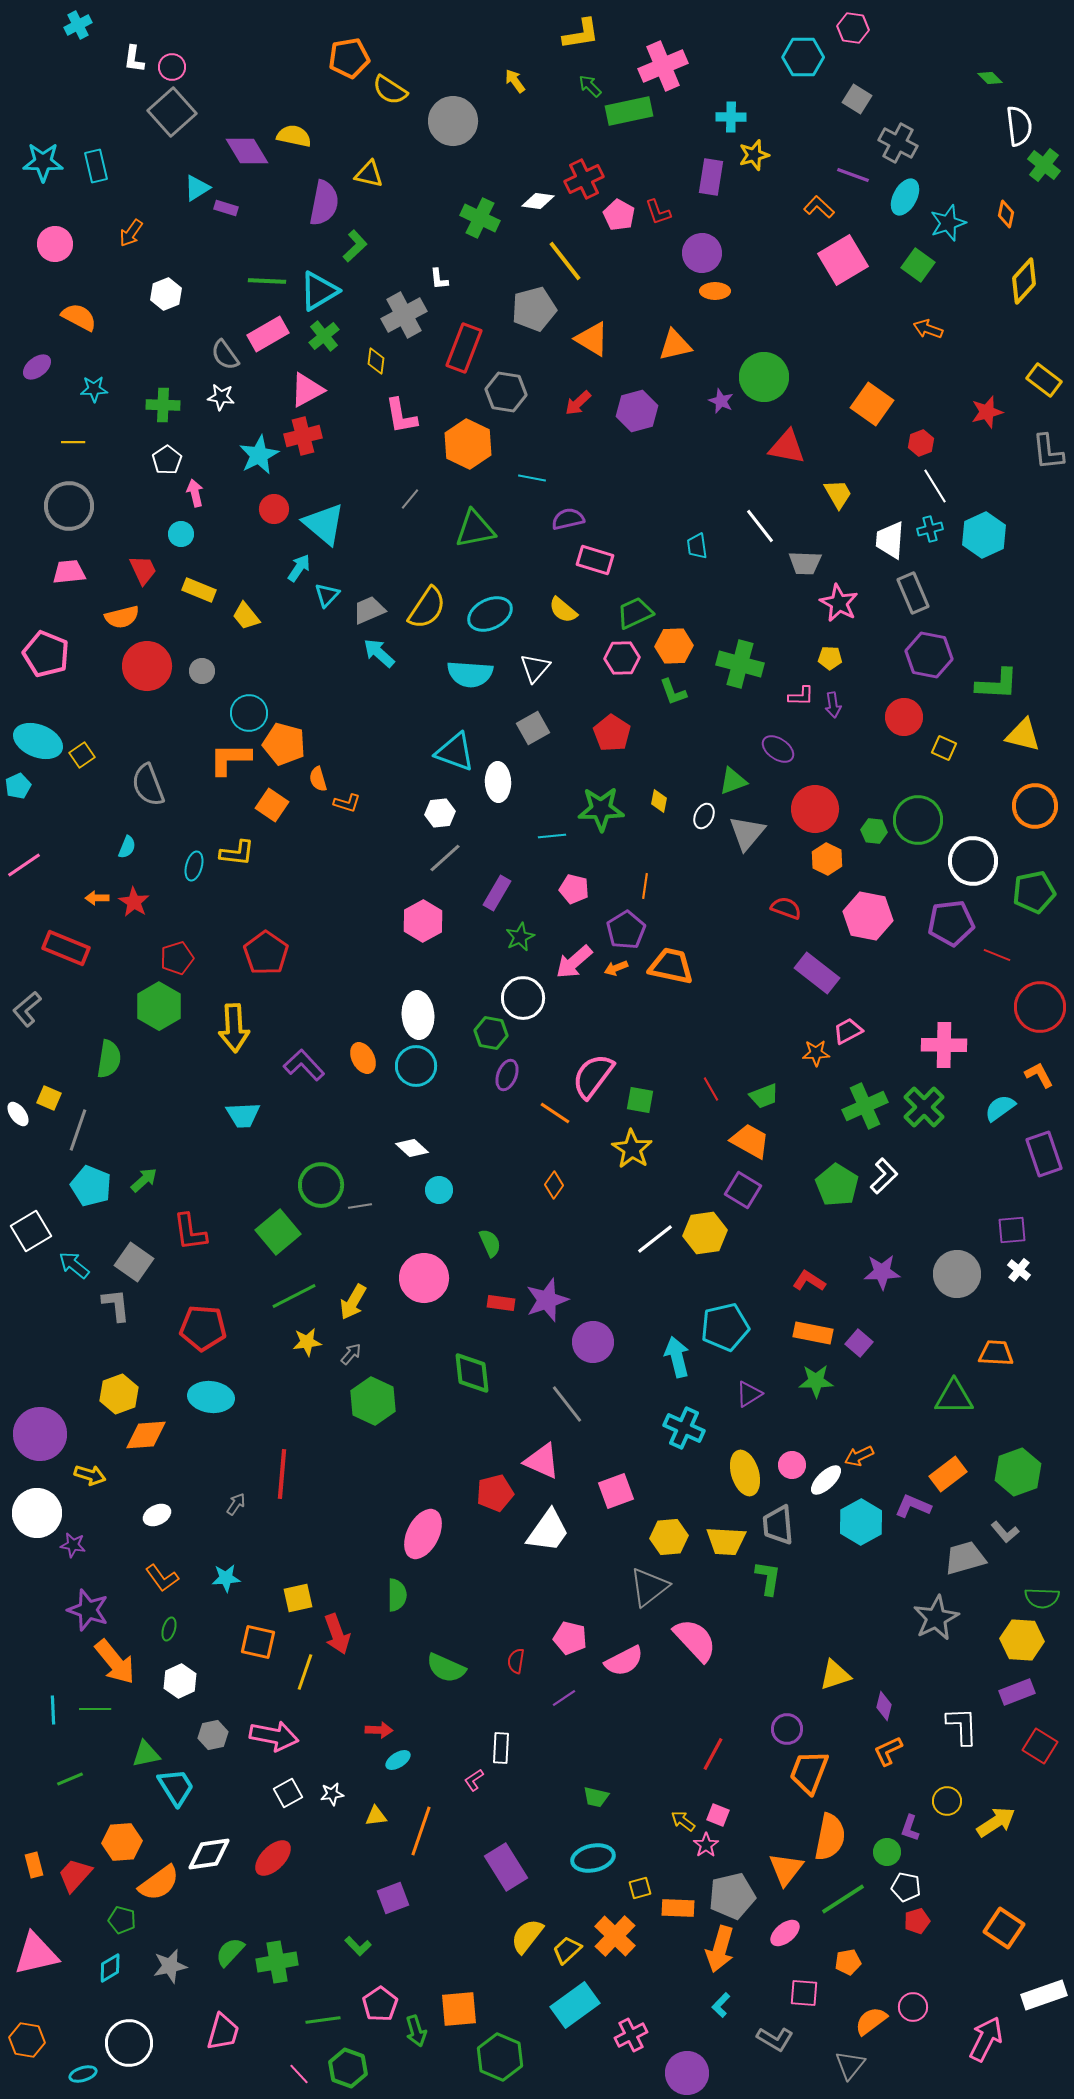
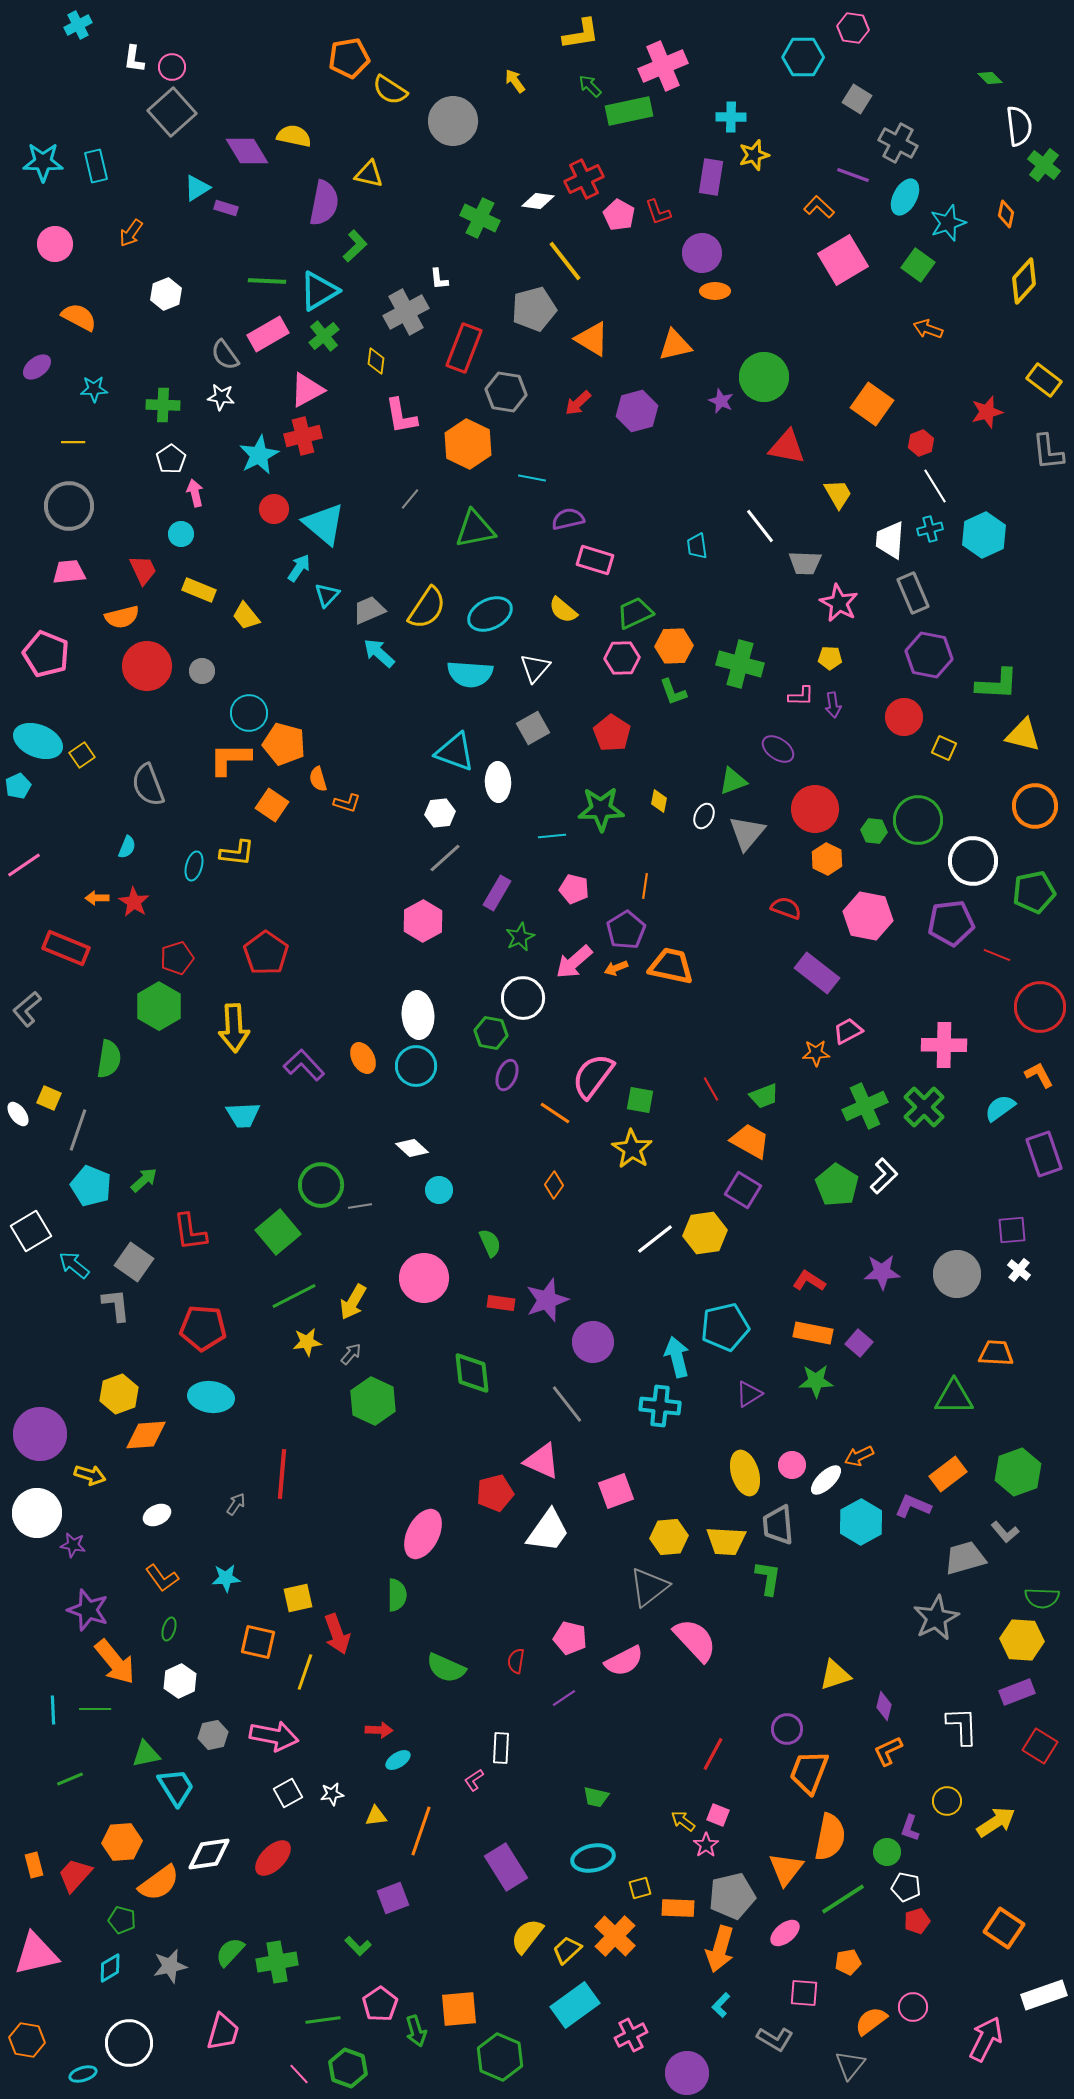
gray cross at (404, 315): moved 2 px right, 3 px up
white pentagon at (167, 460): moved 4 px right, 1 px up
cyan cross at (684, 1428): moved 24 px left, 22 px up; rotated 18 degrees counterclockwise
